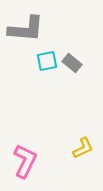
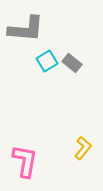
cyan square: rotated 20 degrees counterclockwise
yellow L-shape: rotated 25 degrees counterclockwise
pink L-shape: rotated 16 degrees counterclockwise
